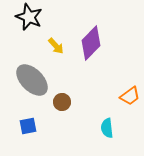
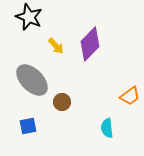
purple diamond: moved 1 px left, 1 px down
